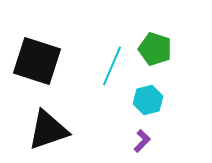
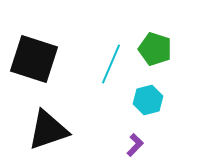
black square: moved 3 px left, 2 px up
cyan line: moved 1 px left, 2 px up
purple L-shape: moved 7 px left, 4 px down
